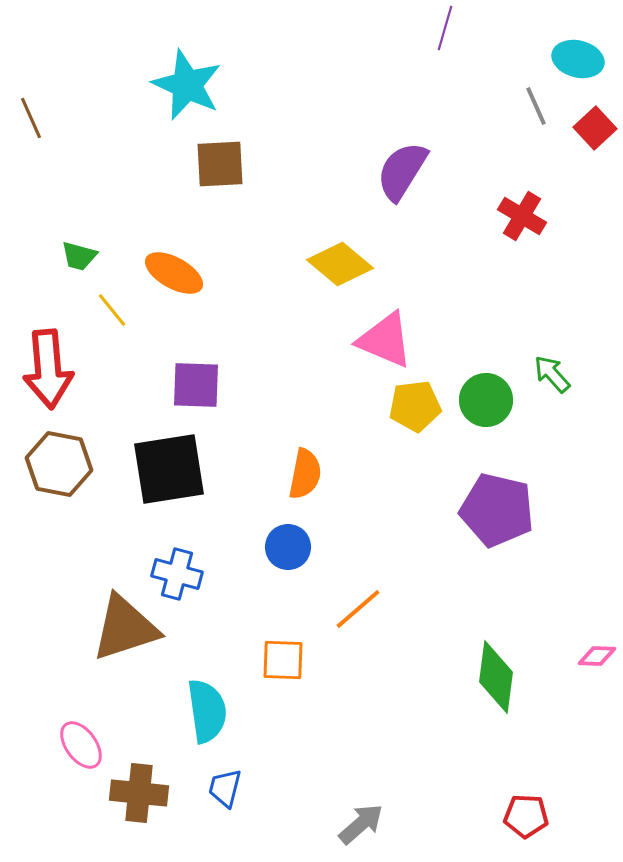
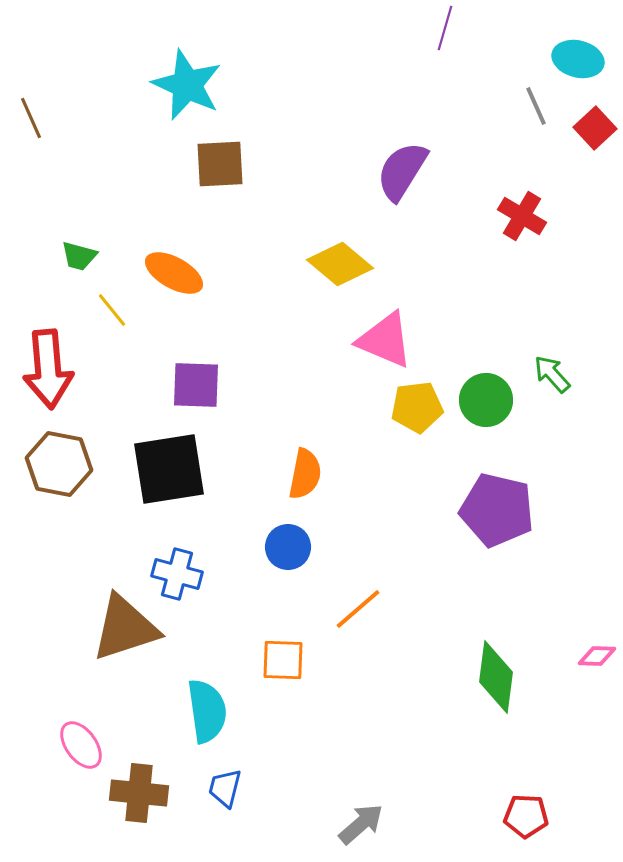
yellow pentagon: moved 2 px right, 1 px down
